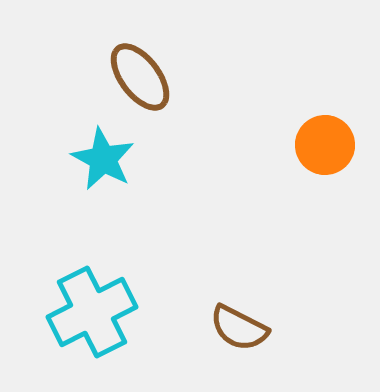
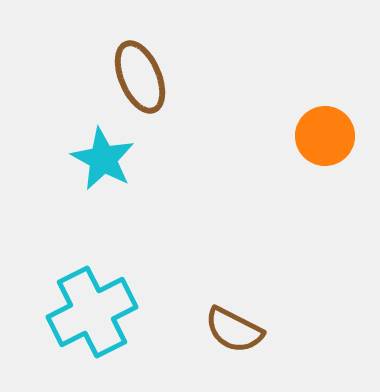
brown ellipse: rotated 14 degrees clockwise
orange circle: moved 9 px up
brown semicircle: moved 5 px left, 2 px down
